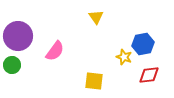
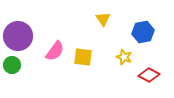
yellow triangle: moved 7 px right, 2 px down
blue hexagon: moved 12 px up
red diamond: rotated 35 degrees clockwise
yellow square: moved 11 px left, 24 px up
